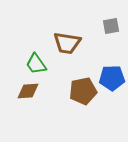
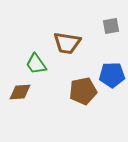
blue pentagon: moved 3 px up
brown diamond: moved 8 px left, 1 px down
